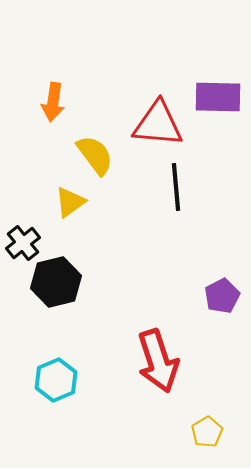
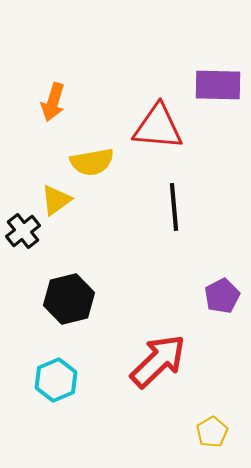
purple rectangle: moved 12 px up
orange arrow: rotated 9 degrees clockwise
red triangle: moved 3 px down
yellow semicircle: moved 3 px left, 7 px down; rotated 117 degrees clockwise
black line: moved 2 px left, 20 px down
yellow triangle: moved 14 px left, 2 px up
black cross: moved 12 px up
black hexagon: moved 13 px right, 17 px down
red arrow: rotated 116 degrees counterclockwise
yellow pentagon: moved 5 px right
